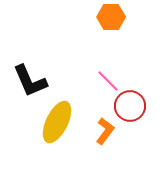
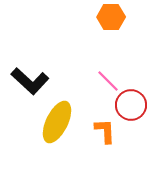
black L-shape: rotated 24 degrees counterclockwise
red circle: moved 1 px right, 1 px up
orange L-shape: rotated 40 degrees counterclockwise
